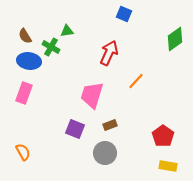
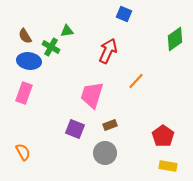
red arrow: moved 1 px left, 2 px up
